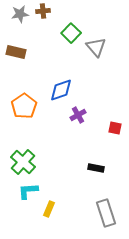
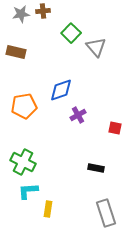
gray star: moved 1 px right
orange pentagon: rotated 25 degrees clockwise
green cross: rotated 15 degrees counterclockwise
yellow rectangle: moved 1 px left; rotated 14 degrees counterclockwise
